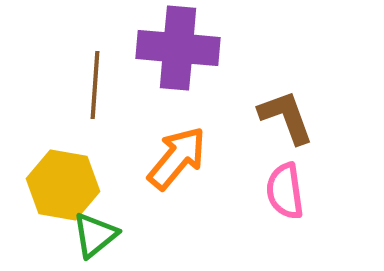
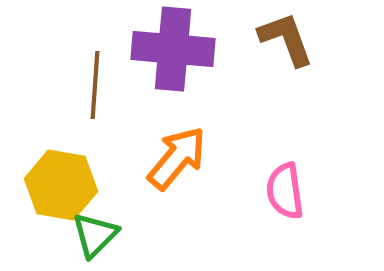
purple cross: moved 5 px left, 1 px down
brown L-shape: moved 78 px up
yellow hexagon: moved 2 px left
green triangle: rotated 6 degrees counterclockwise
